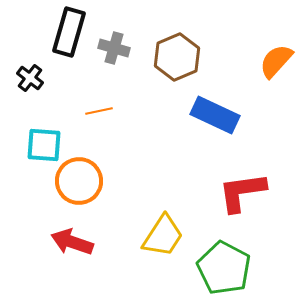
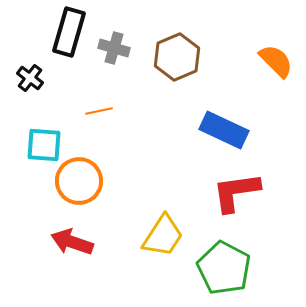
orange semicircle: rotated 93 degrees clockwise
blue rectangle: moved 9 px right, 15 px down
red L-shape: moved 6 px left
